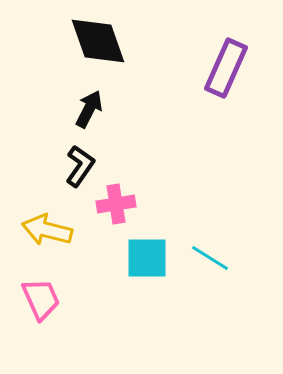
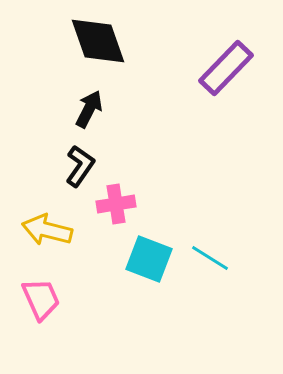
purple rectangle: rotated 20 degrees clockwise
cyan square: moved 2 px right, 1 px down; rotated 21 degrees clockwise
